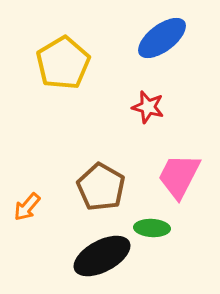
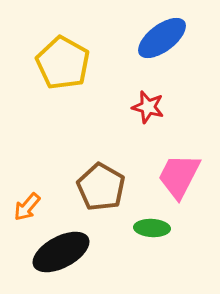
yellow pentagon: rotated 12 degrees counterclockwise
black ellipse: moved 41 px left, 4 px up
